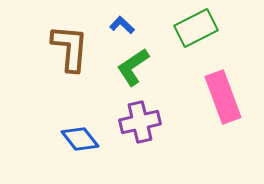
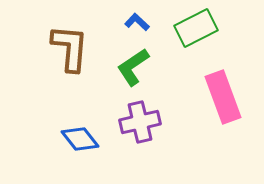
blue L-shape: moved 15 px right, 3 px up
